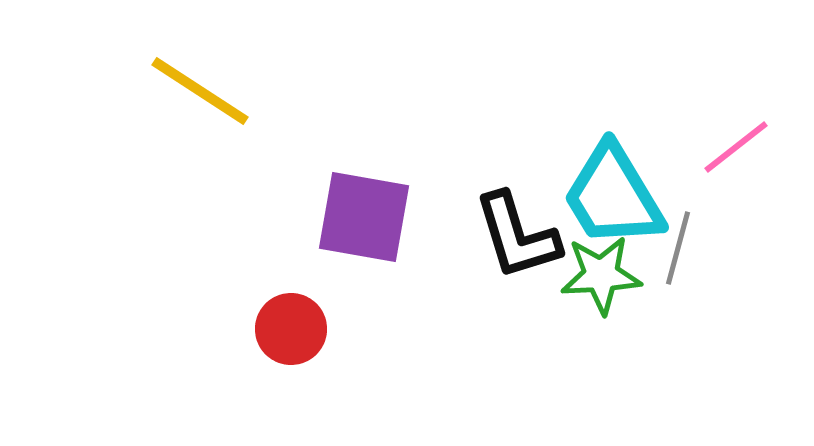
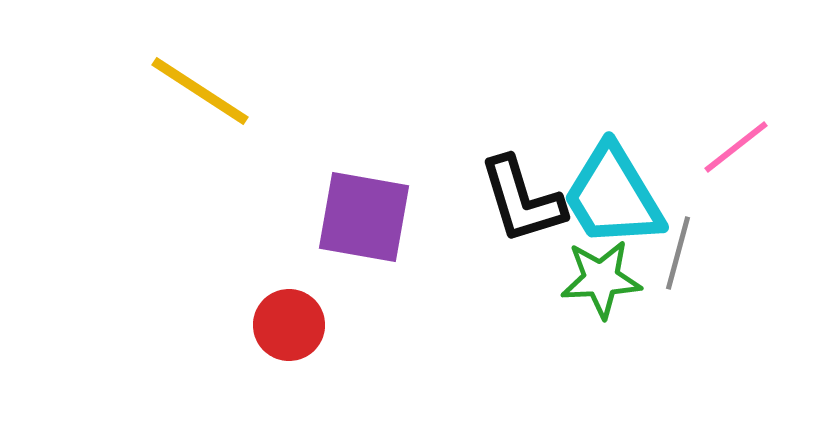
black L-shape: moved 5 px right, 36 px up
gray line: moved 5 px down
green star: moved 4 px down
red circle: moved 2 px left, 4 px up
